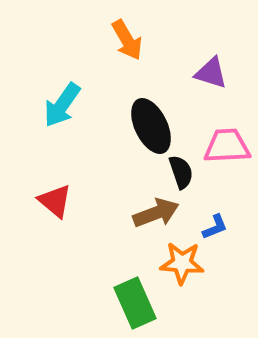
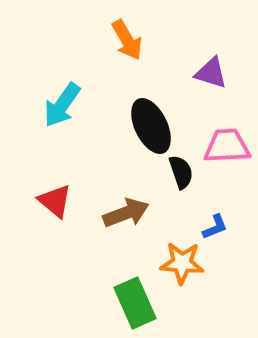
brown arrow: moved 30 px left
